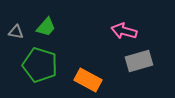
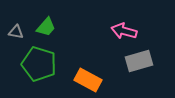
green pentagon: moved 1 px left, 1 px up
